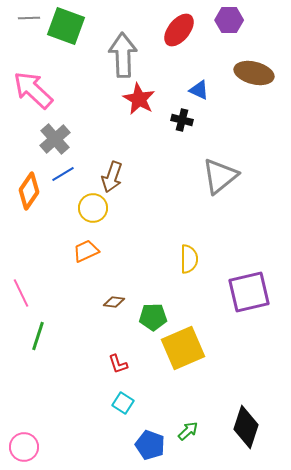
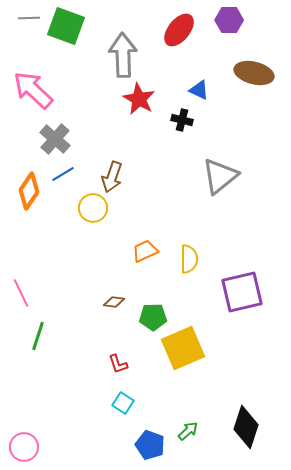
gray cross: rotated 8 degrees counterclockwise
orange trapezoid: moved 59 px right
purple square: moved 7 px left
